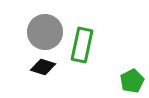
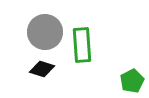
green rectangle: rotated 16 degrees counterclockwise
black diamond: moved 1 px left, 2 px down
